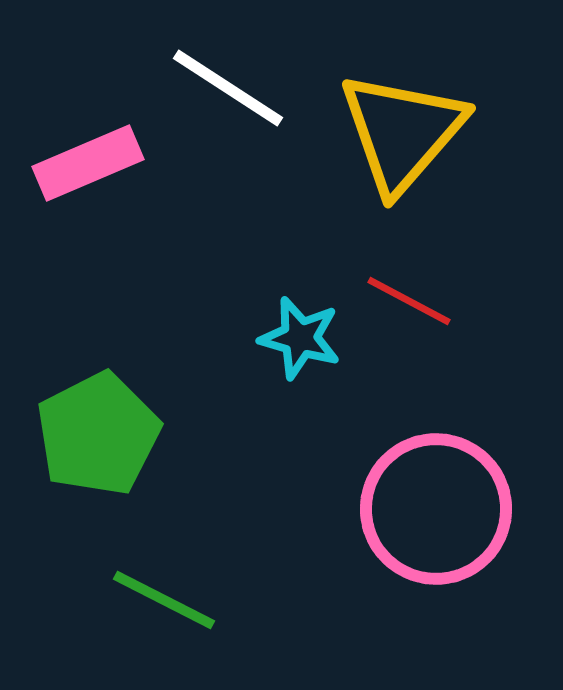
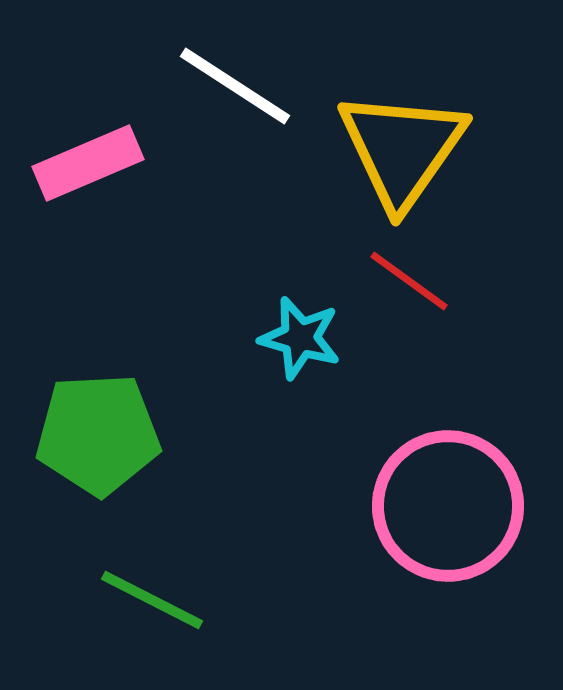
white line: moved 7 px right, 2 px up
yellow triangle: moved 17 px down; rotated 6 degrees counterclockwise
red line: moved 20 px up; rotated 8 degrees clockwise
green pentagon: rotated 24 degrees clockwise
pink circle: moved 12 px right, 3 px up
green line: moved 12 px left
